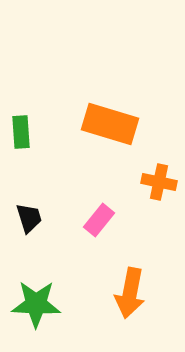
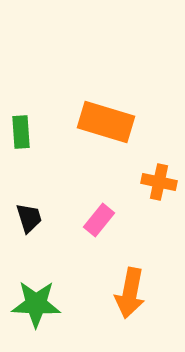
orange rectangle: moved 4 px left, 2 px up
